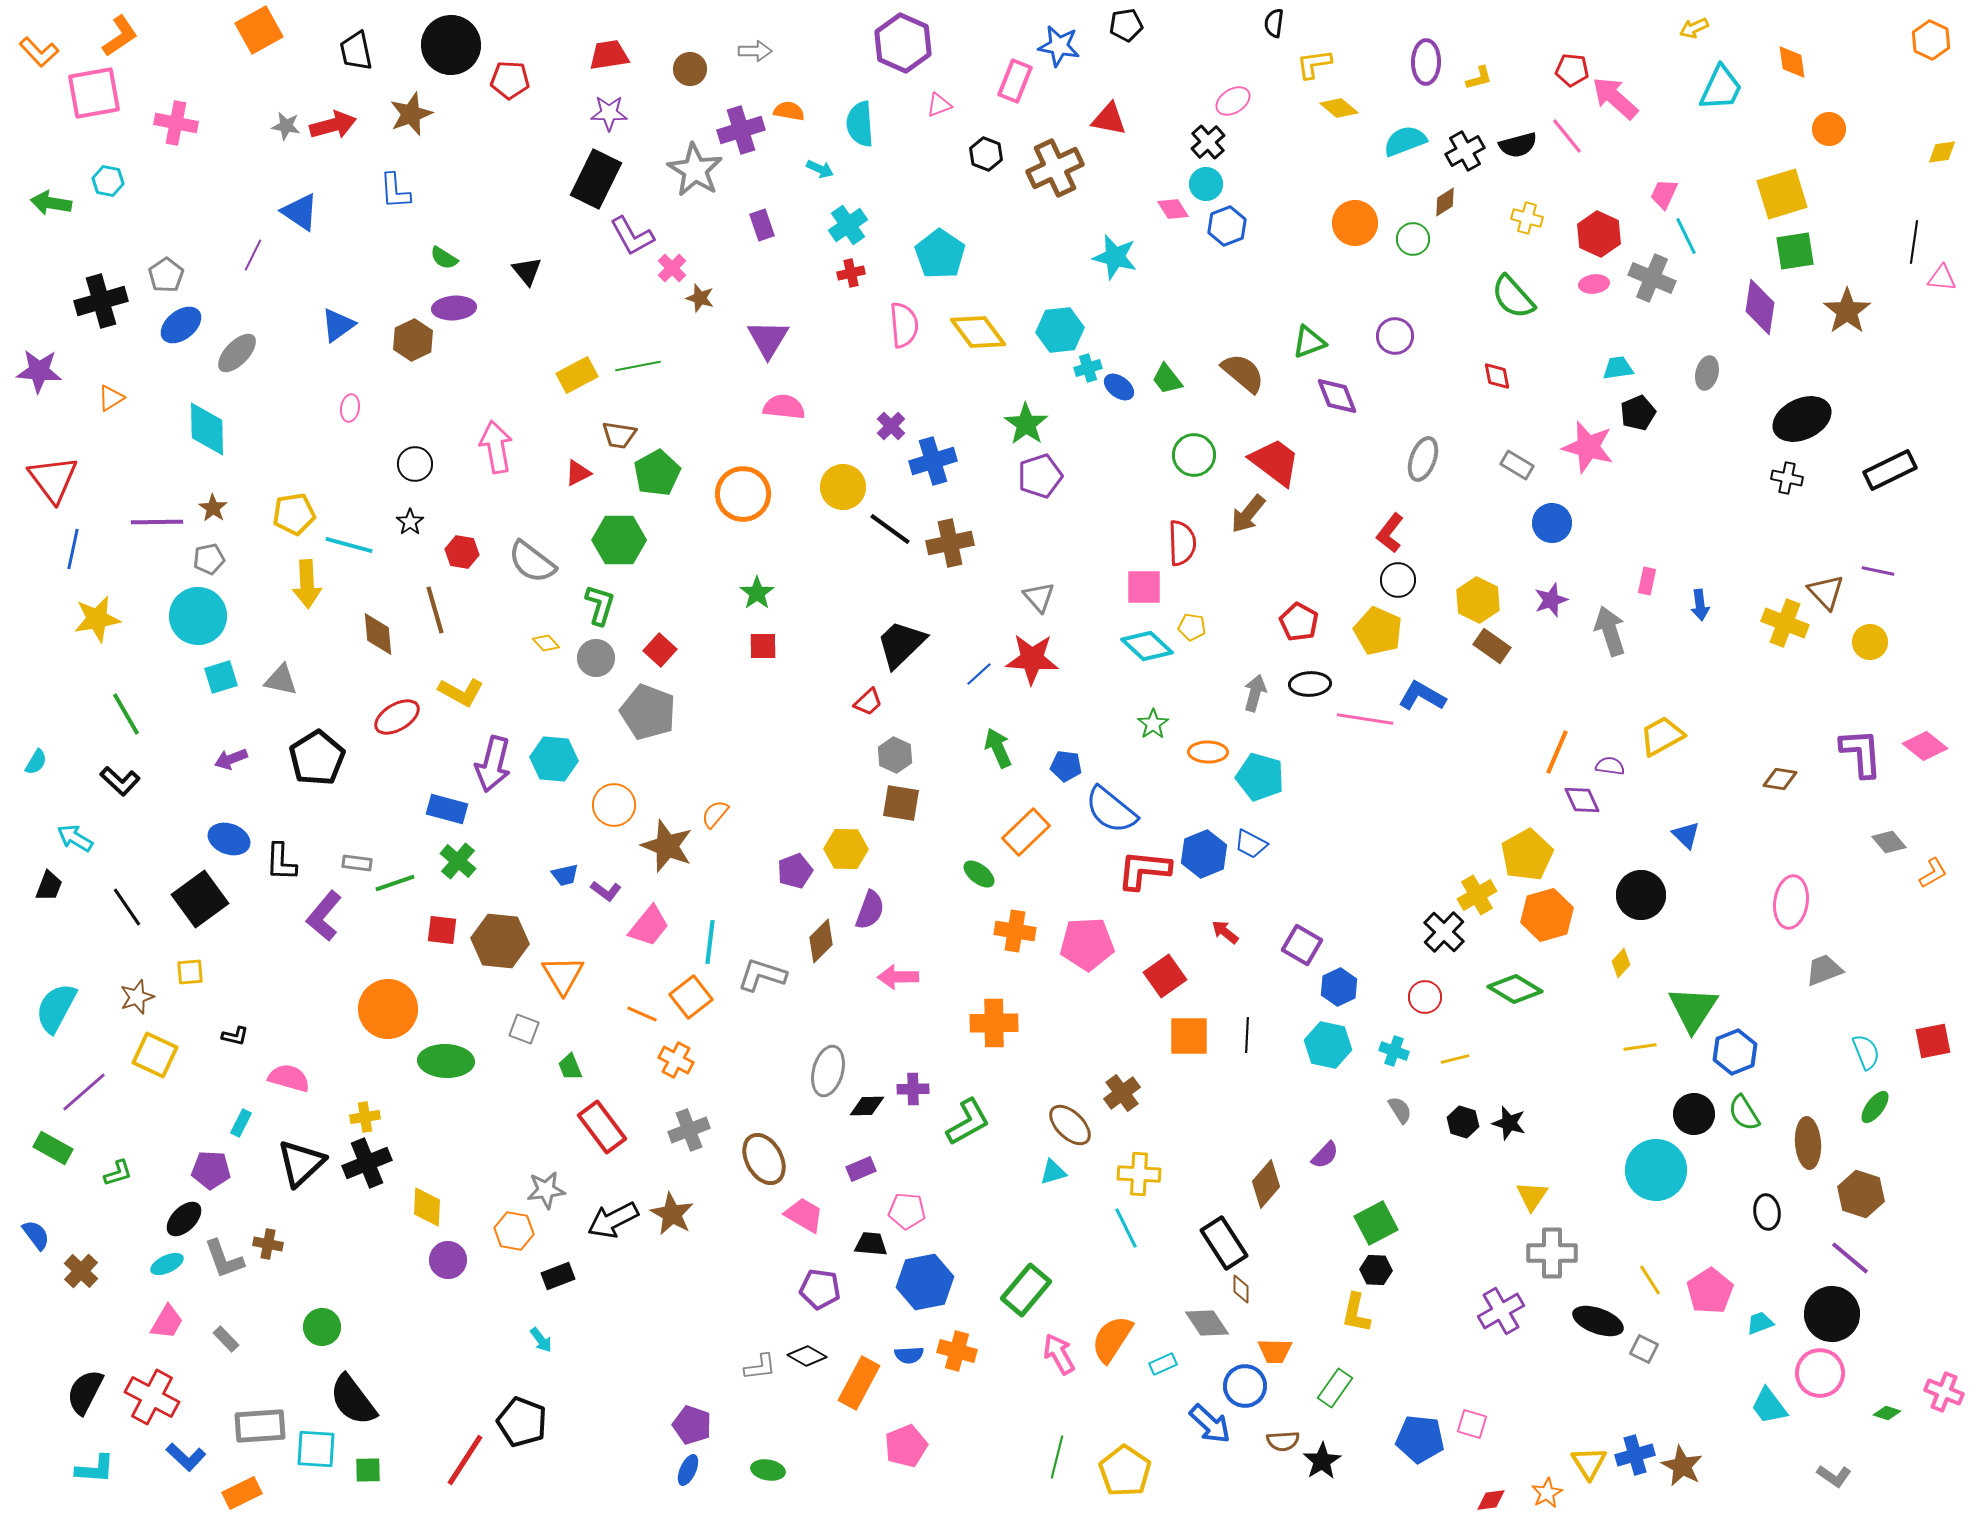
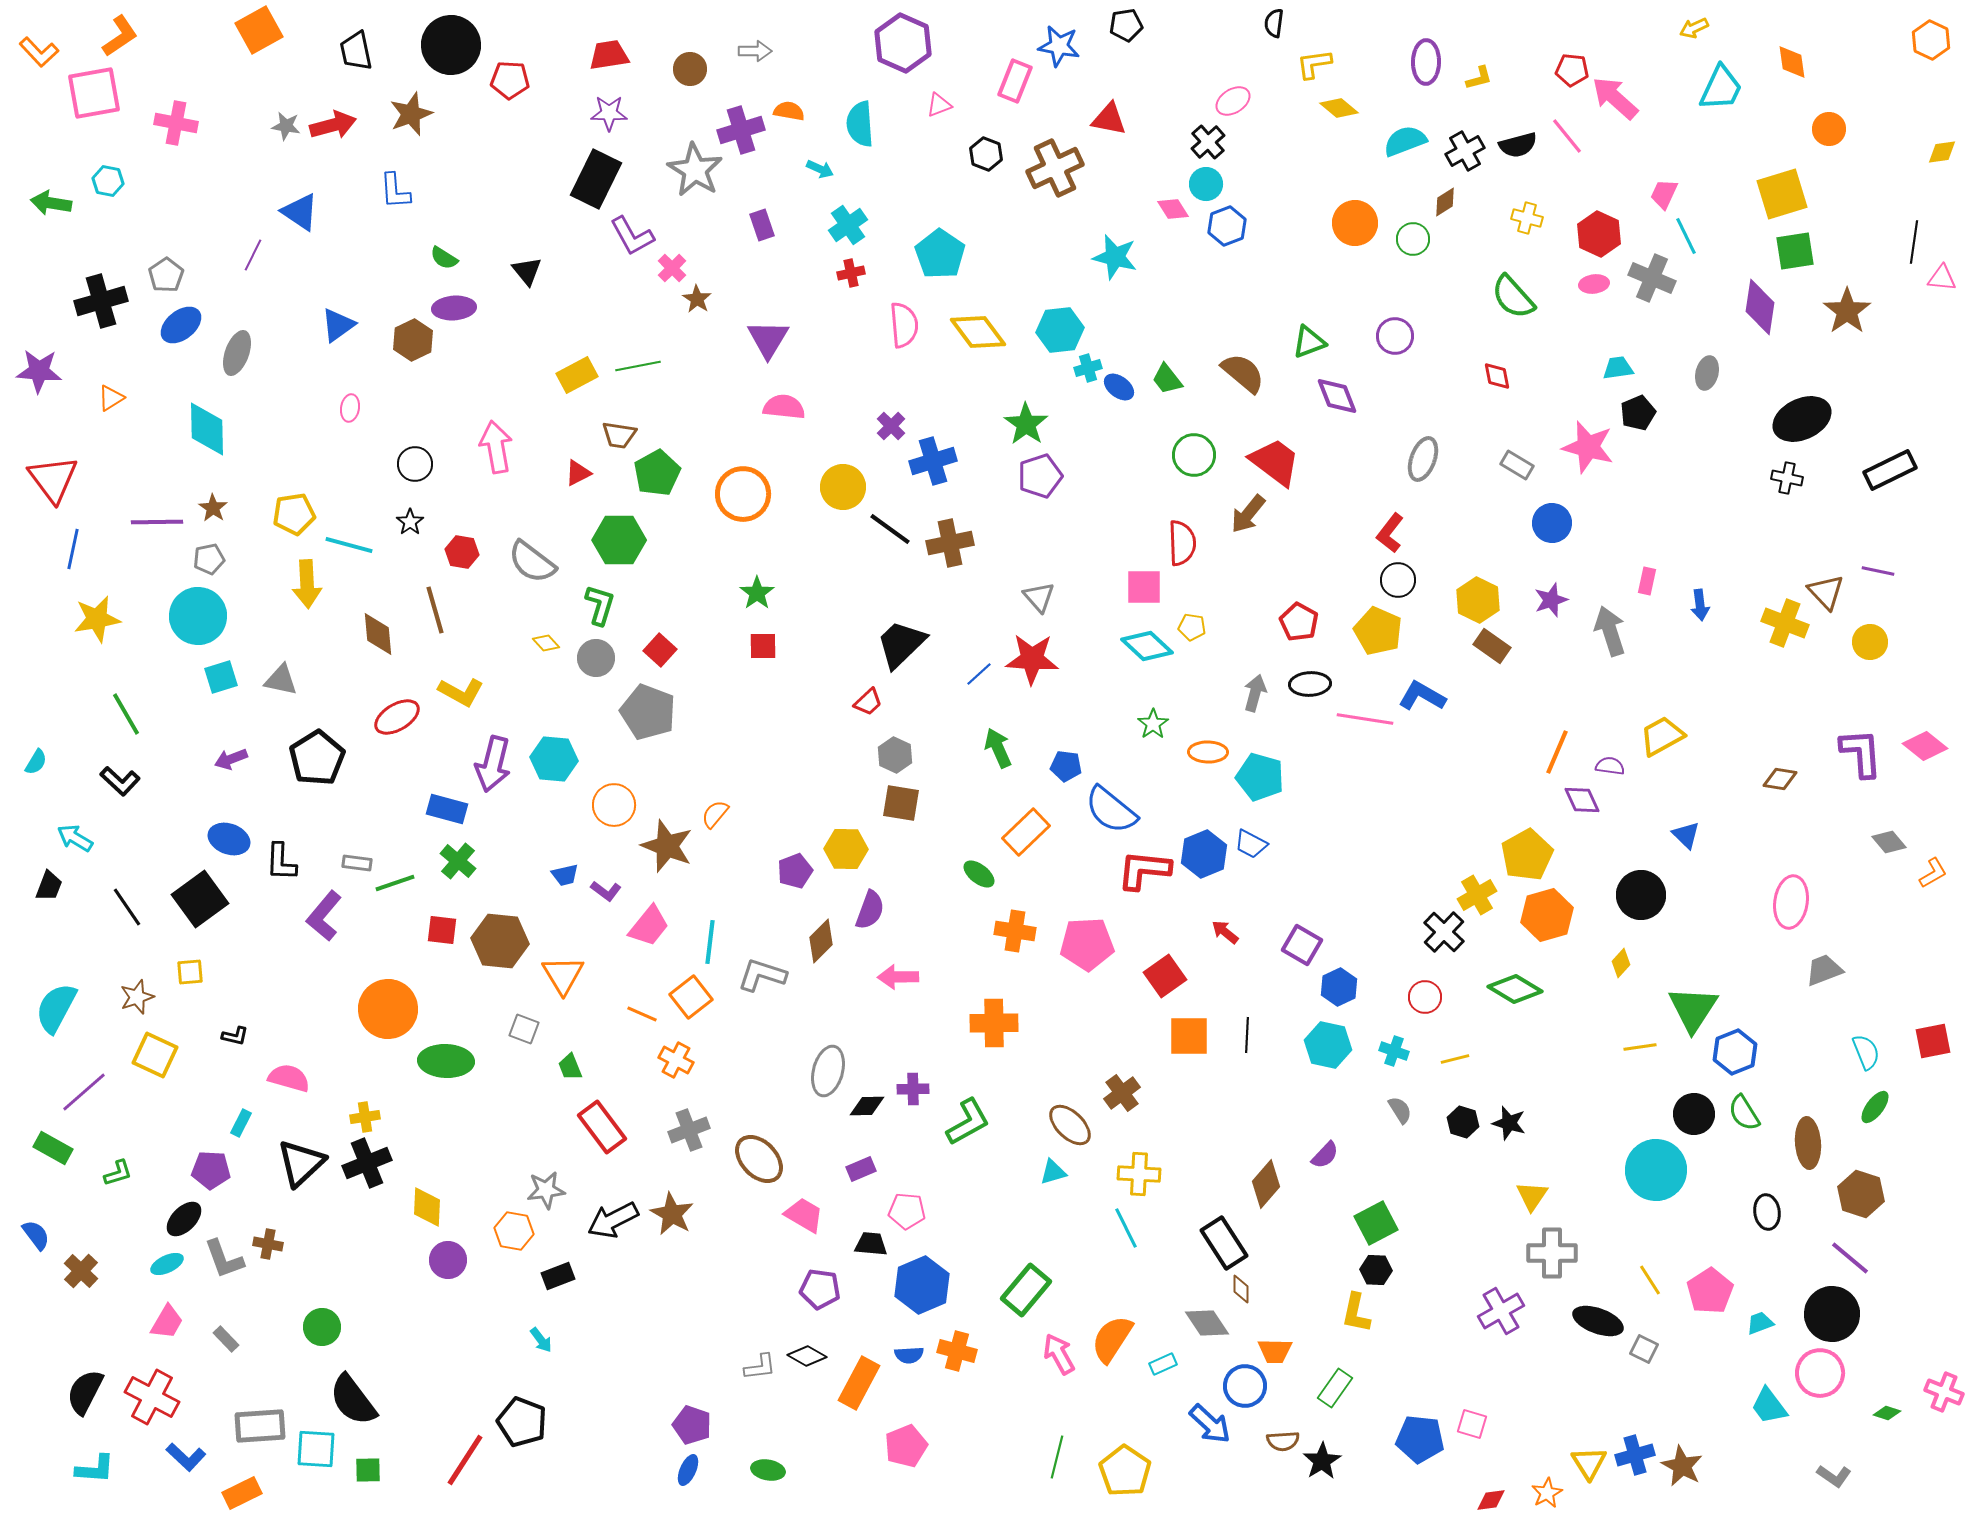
brown star at (700, 298): moved 3 px left, 1 px down; rotated 16 degrees clockwise
gray ellipse at (237, 353): rotated 24 degrees counterclockwise
brown ellipse at (764, 1159): moved 5 px left; rotated 15 degrees counterclockwise
blue hexagon at (925, 1282): moved 3 px left, 3 px down; rotated 12 degrees counterclockwise
